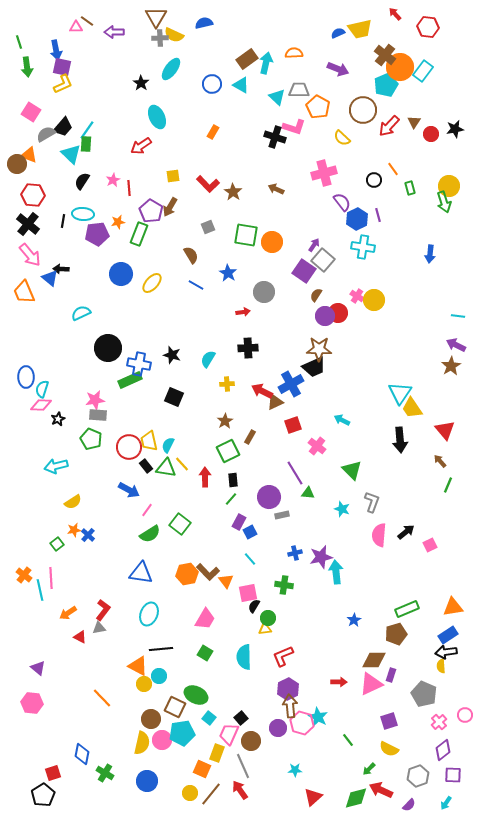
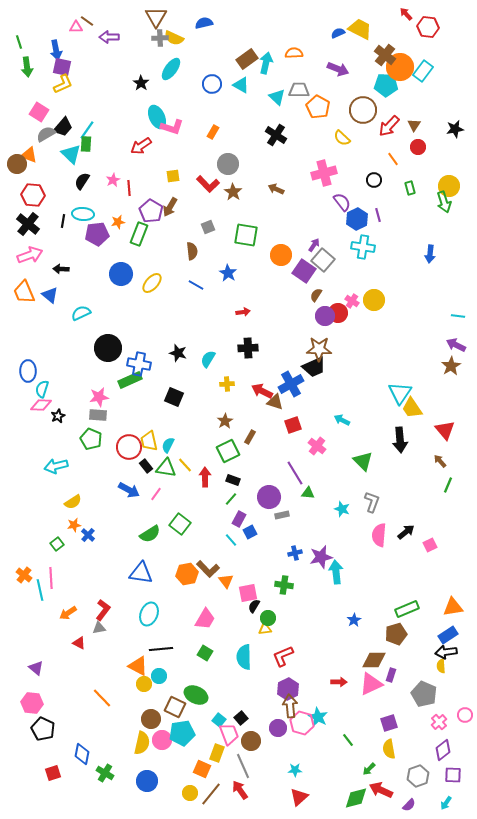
red arrow at (395, 14): moved 11 px right
yellow trapezoid at (360, 29): rotated 140 degrees counterclockwise
purple arrow at (114, 32): moved 5 px left, 5 px down
yellow semicircle at (174, 35): moved 3 px down
cyan pentagon at (386, 85): rotated 25 degrees clockwise
pink square at (31, 112): moved 8 px right
brown triangle at (414, 122): moved 3 px down
pink L-shape at (294, 127): moved 122 px left
red circle at (431, 134): moved 13 px left, 13 px down
black cross at (275, 137): moved 1 px right, 2 px up; rotated 15 degrees clockwise
orange line at (393, 169): moved 10 px up
orange circle at (272, 242): moved 9 px right, 13 px down
pink arrow at (30, 255): rotated 70 degrees counterclockwise
brown semicircle at (191, 255): moved 1 px right, 4 px up; rotated 24 degrees clockwise
blue triangle at (50, 278): moved 17 px down
gray circle at (264, 292): moved 36 px left, 128 px up
pink cross at (357, 296): moved 5 px left, 5 px down
black star at (172, 355): moved 6 px right, 2 px up
blue ellipse at (26, 377): moved 2 px right, 6 px up
pink star at (95, 400): moved 4 px right, 3 px up
brown triangle at (275, 402): rotated 42 degrees clockwise
black star at (58, 419): moved 3 px up
yellow line at (182, 464): moved 3 px right, 1 px down
green triangle at (352, 470): moved 11 px right, 9 px up
black rectangle at (233, 480): rotated 64 degrees counterclockwise
pink line at (147, 510): moved 9 px right, 16 px up
purple rectangle at (239, 522): moved 3 px up
orange star at (74, 530): moved 5 px up
cyan line at (250, 559): moved 19 px left, 19 px up
brown L-shape at (208, 572): moved 3 px up
red triangle at (80, 637): moved 1 px left, 6 px down
purple triangle at (38, 668): moved 2 px left
cyan square at (209, 718): moved 10 px right, 2 px down
purple square at (389, 721): moved 2 px down
pink trapezoid at (229, 734): rotated 135 degrees clockwise
yellow semicircle at (389, 749): rotated 54 degrees clockwise
black pentagon at (43, 795): moved 66 px up; rotated 15 degrees counterclockwise
red triangle at (313, 797): moved 14 px left
